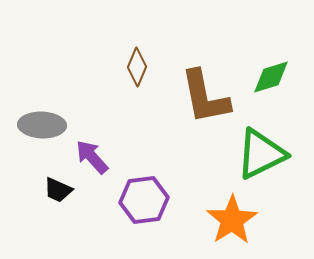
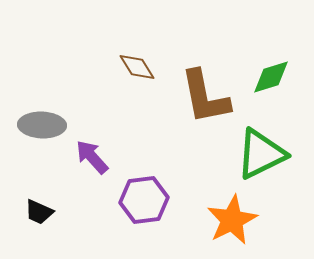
brown diamond: rotated 54 degrees counterclockwise
black trapezoid: moved 19 px left, 22 px down
orange star: rotated 6 degrees clockwise
